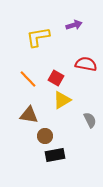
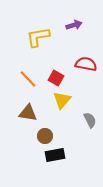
yellow triangle: rotated 18 degrees counterclockwise
brown triangle: moved 1 px left, 2 px up
